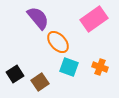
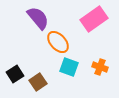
brown square: moved 2 px left
